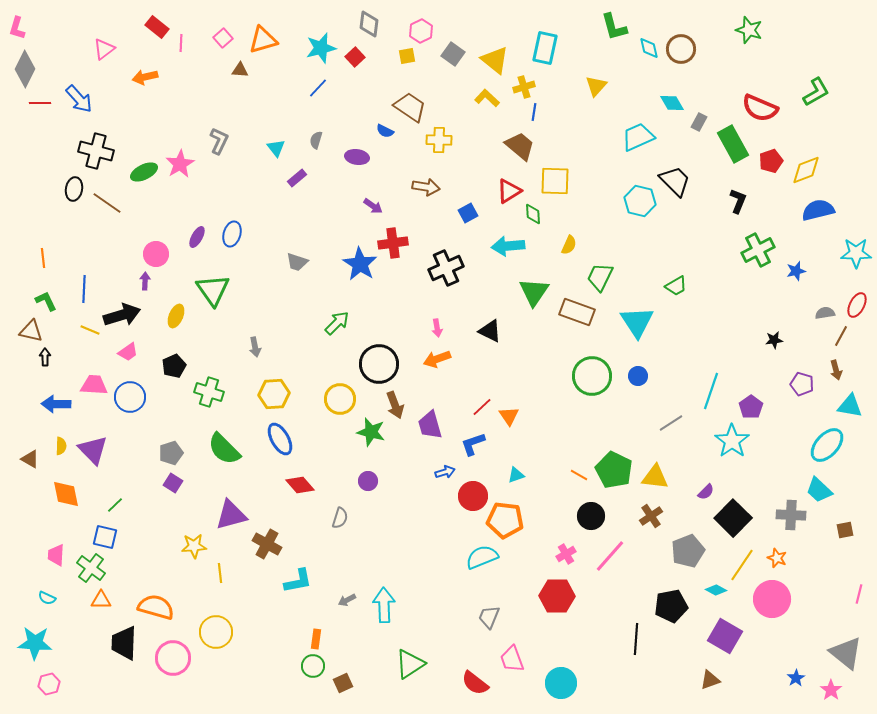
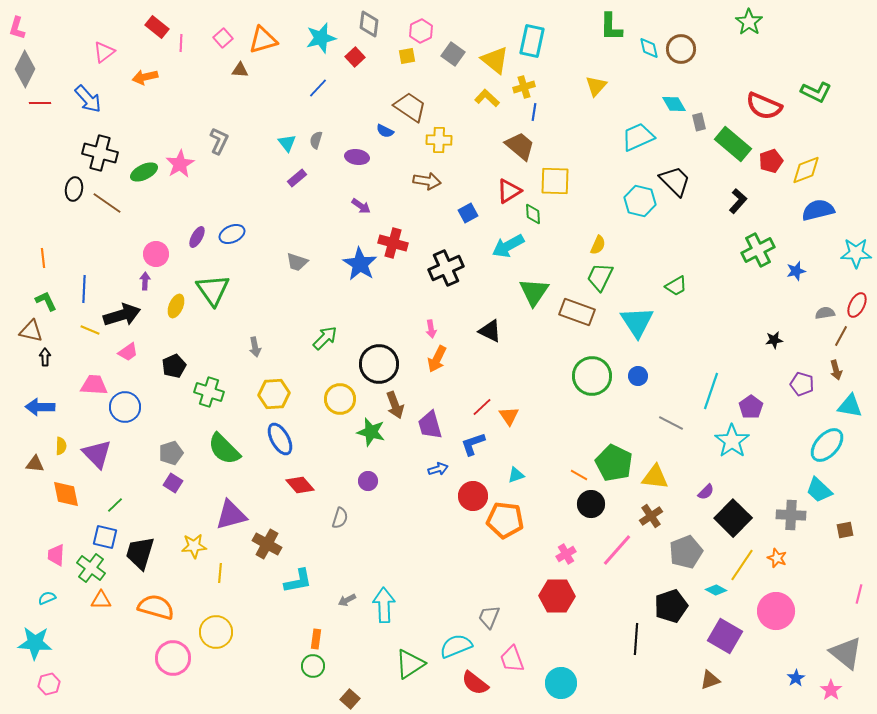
green L-shape at (614, 27): moved 3 px left; rotated 16 degrees clockwise
green star at (749, 30): moved 8 px up; rotated 16 degrees clockwise
cyan star at (321, 48): moved 10 px up
cyan rectangle at (545, 48): moved 13 px left, 7 px up
pink triangle at (104, 49): moved 3 px down
green L-shape at (816, 92): rotated 56 degrees clockwise
blue arrow at (79, 99): moved 9 px right
cyan diamond at (672, 103): moved 2 px right, 1 px down
red semicircle at (760, 108): moved 4 px right, 2 px up
gray rectangle at (699, 122): rotated 42 degrees counterclockwise
green rectangle at (733, 144): rotated 21 degrees counterclockwise
cyan triangle at (276, 148): moved 11 px right, 5 px up
black cross at (96, 151): moved 4 px right, 2 px down
brown arrow at (426, 187): moved 1 px right, 6 px up
black L-shape at (738, 201): rotated 20 degrees clockwise
purple arrow at (373, 206): moved 12 px left
blue ellipse at (232, 234): rotated 50 degrees clockwise
red cross at (393, 243): rotated 24 degrees clockwise
yellow semicircle at (569, 245): moved 29 px right
cyan arrow at (508, 246): rotated 24 degrees counterclockwise
yellow ellipse at (176, 316): moved 10 px up
green arrow at (337, 323): moved 12 px left, 15 px down
pink arrow at (437, 328): moved 6 px left, 1 px down
orange arrow at (437, 359): rotated 44 degrees counterclockwise
blue circle at (130, 397): moved 5 px left, 10 px down
blue arrow at (56, 404): moved 16 px left, 3 px down
gray line at (671, 423): rotated 60 degrees clockwise
purple triangle at (93, 450): moved 4 px right, 4 px down
brown triangle at (30, 459): moved 5 px right, 5 px down; rotated 24 degrees counterclockwise
green pentagon at (614, 470): moved 7 px up
blue arrow at (445, 472): moved 7 px left, 3 px up
black circle at (591, 516): moved 12 px up
gray pentagon at (688, 551): moved 2 px left, 1 px down
pink line at (610, 556): moved 7 px right, 6 px up
cyan semicircle at (482, 557): moved 26 px left, 89 px down
yellow line at (220, 573): rotated 12 degrees clockwise
cyan semicircle at (47, 598): rotated 132 degrees clockwise
pink circle at (772, 599): moved 4 px right, 12 px down
black pentagon at (671, 606): rotated 8 degrees counterclockwise
black trapezoid at (124, 643): moved 16 px right, 90 px up; rotated 15 degrees clockwise
brown square at (343, 683): moved 7 px right, 16 px down; rotated 24 degrees counterclockwise
